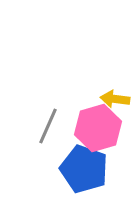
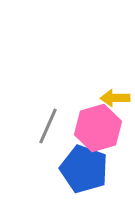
yellow arrow: moved 1 px up; rotated 8 degrees counterclockwise
